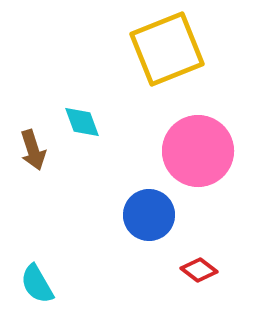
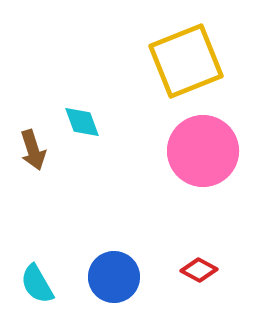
yellow square: moved 19 px right, 12 px down
pink circle: moved 5 px right
blue circle: moved 35 px left, 62 px down
red diamond: rotated 9 degrees counterclockwise
